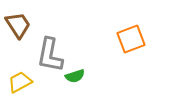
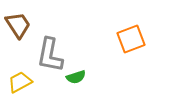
green semicircle: moved 1 px right, 1 px down
